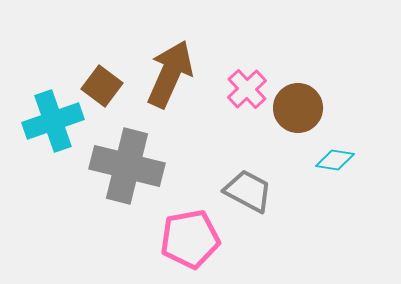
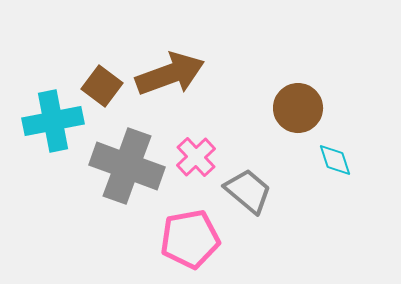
brown arrow: rotated 46 degrees clockwise
pink cross: moved 51 px left, 68 px down
cyan cross: rotated 8 degrees clockwise
cyan diamond: rotated 63 degrees clockwise
gray cross: rotated 6 degrees clockwise
gray trapezoid: rotated 12 degrees clockwise
